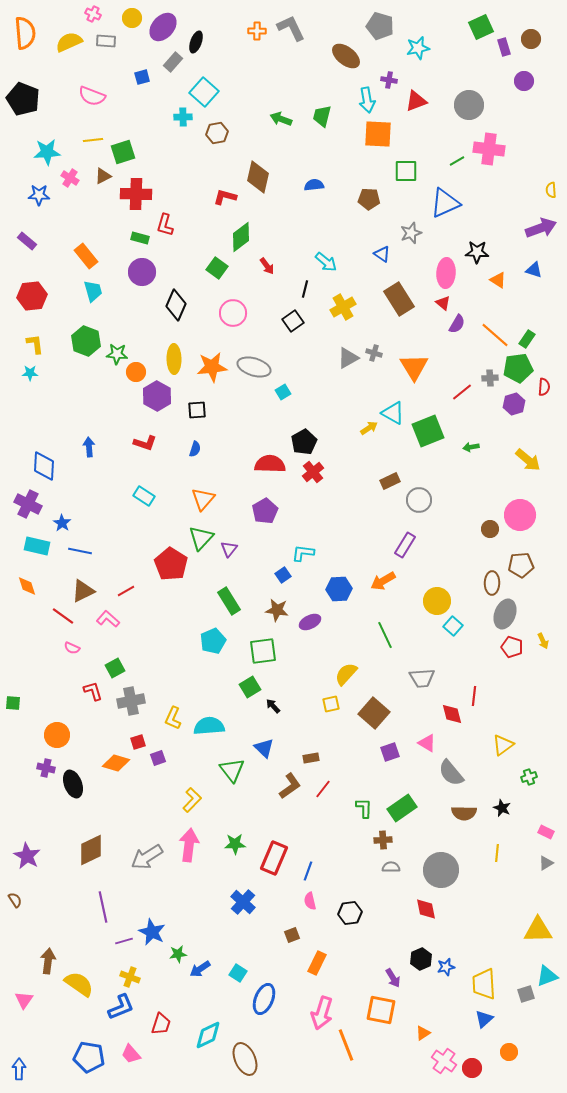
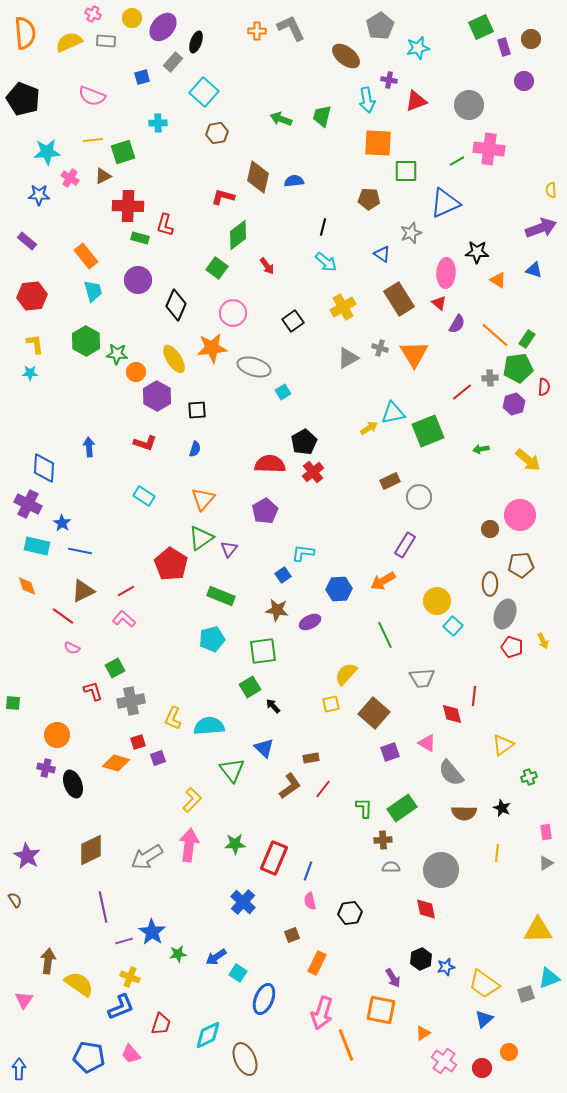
gray pentagon at (380, 26): rotated 24 degrees clockwise
cyan cross at (183, 117): moved 25 px left, 6 px down
orange square at (378, 134): moved 9 px down
blue semicircle at (314, 185): moved 20 px left, 4 px up
red cross at (136, 194): moved 8 px left, 12 px down
red L-shape at (225, 197): moved 2 px left
green diamond at (241, 237): moved 3 px left, 2 px up
purple circle at (142, 272): moved 4 px left, 8 px down
black line at (305, 289): moved 18 px right, 62 px up
red triangle at (443, 303): moved 4 px left
green hexagon at (86, 341): rotated 8 degrees clockwise
gray cross at (374, 353): moved 6 px right, 5 px up
yellow ellipse at (174, 359): rotated 32 degrees counterclockwise
orange star at (212, 367): moved 19 px up
orange triangle at (414, 367): moved 13 px up
cyan triangle at (393, 413): rotated 40 degrees counterclockwise
green arrow at (471, 447): moved 10 px right, 2 px down
blue diamond at (44, 466): moved 2 px down
gray circle at (419, 500): moved 3 px up
green triangle at (201, 538): rotated 12 degrees clockwise
brown ellipse at (492, 583): moved 2 px left, 1 px down
green rectangle at (229, 601): moved 8 px left, 5 px up; rotated 36 degrees counterclockwise
pink L-shape at (108, 619): moved 16 px right
cyan pentagon at (213, 641): moved 1 px left, 2 px up; rotated 10 degrees clockwise
pink rectangle at (546, 832): rotated 56 degrees clockwise
blue star at (152, 932): rotated 8 degrees clockwise
blue arrow at (200, 969): moved 16 px right, 12 px up
cyan triangle at (547, 976): moved 2 px right, 2 px down
yellow trapezoid at (484, 984): rotated 52 degrees counterclockwise
red circle at (472, 1068): moved 10 px right
